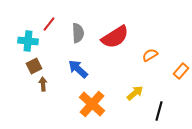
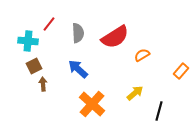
orange semicircle: moved 8 px left
